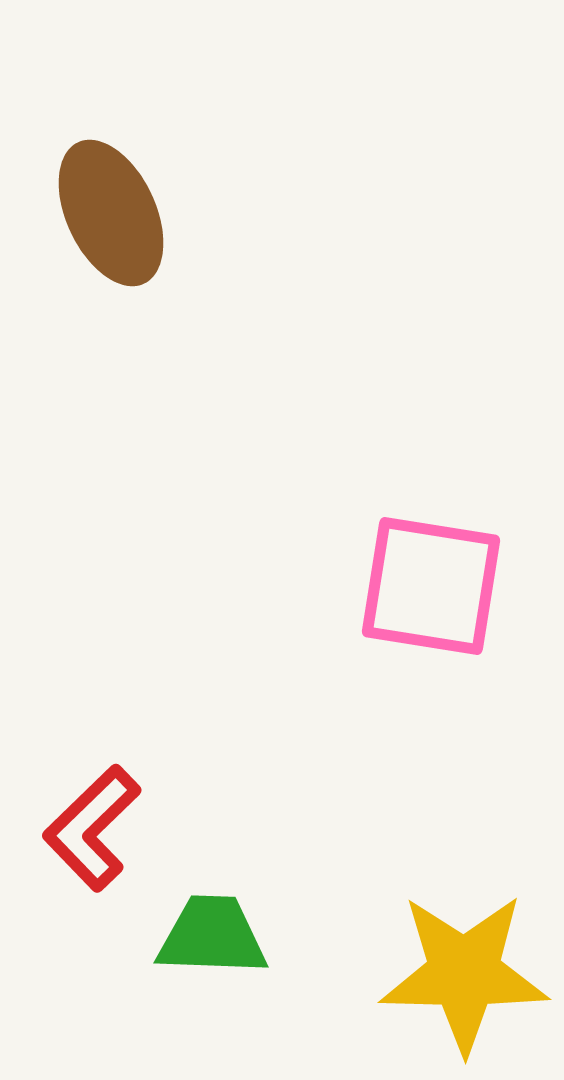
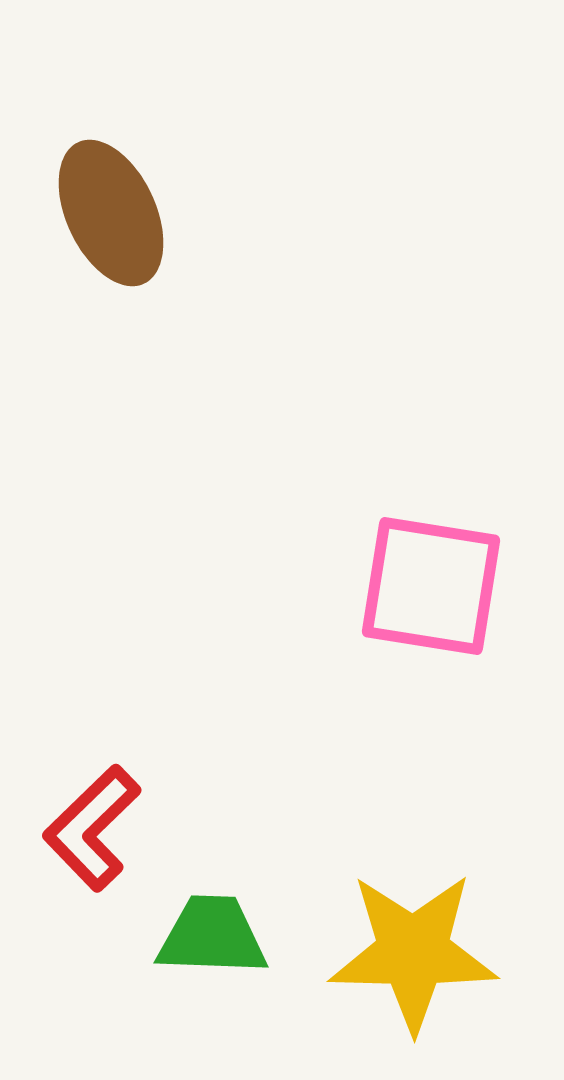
yellow star: moved 51 px left, 21 px up
